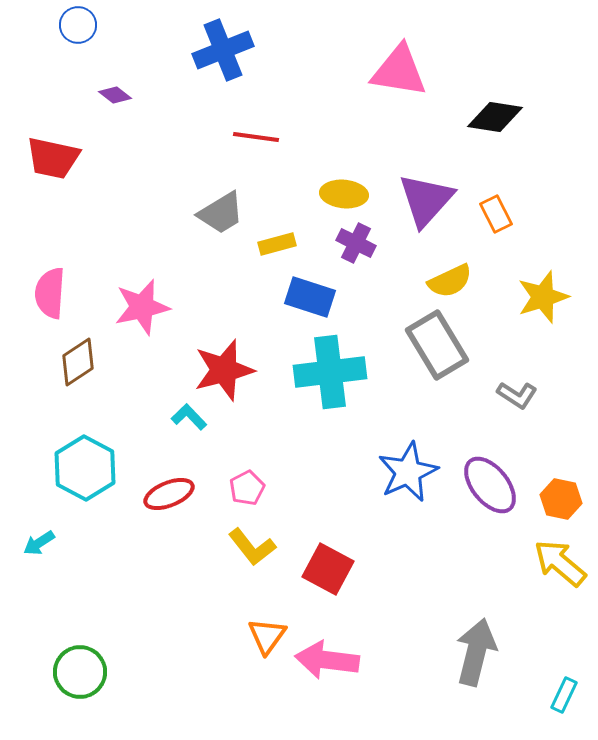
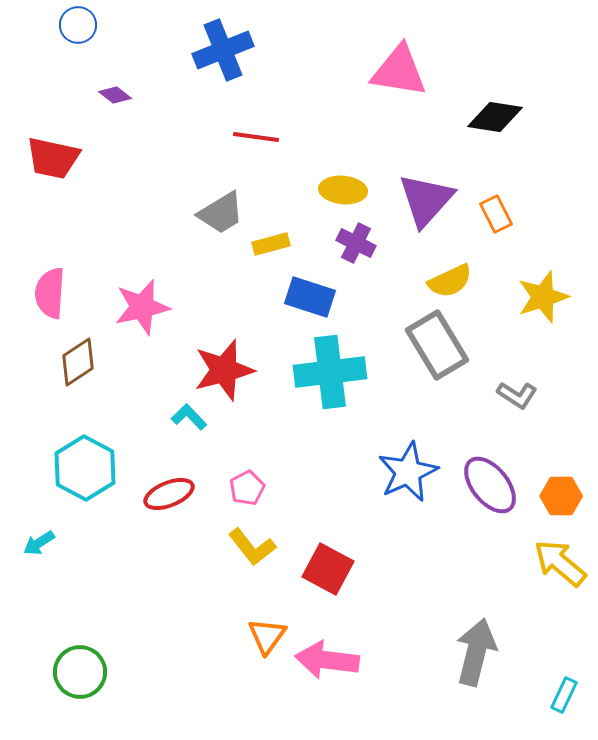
yellow ellipse: moved 1 px left, 4 px up
yellow rectangle: moved 6 px left
orange hexagon: moved 3 px up; rotated 12 degrees counterclockwise
